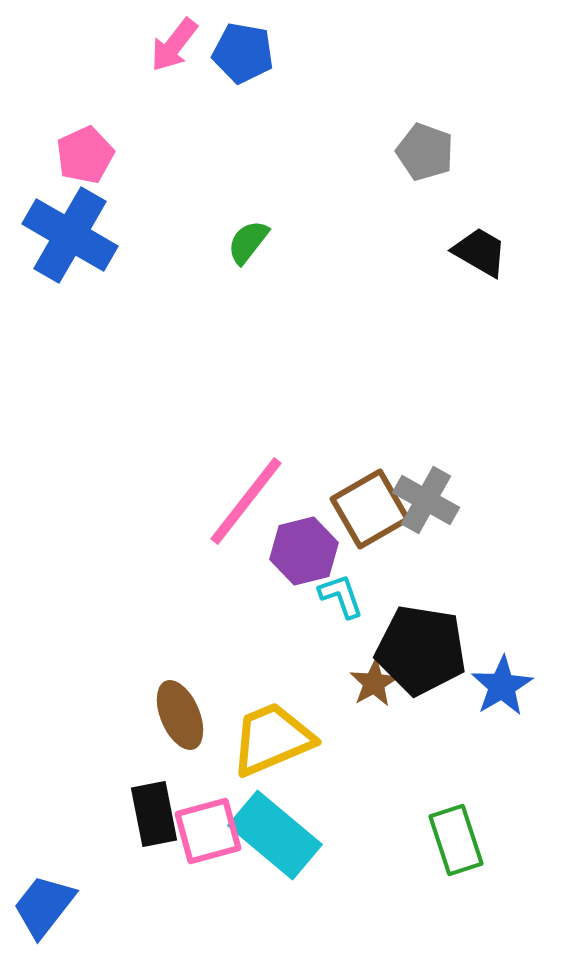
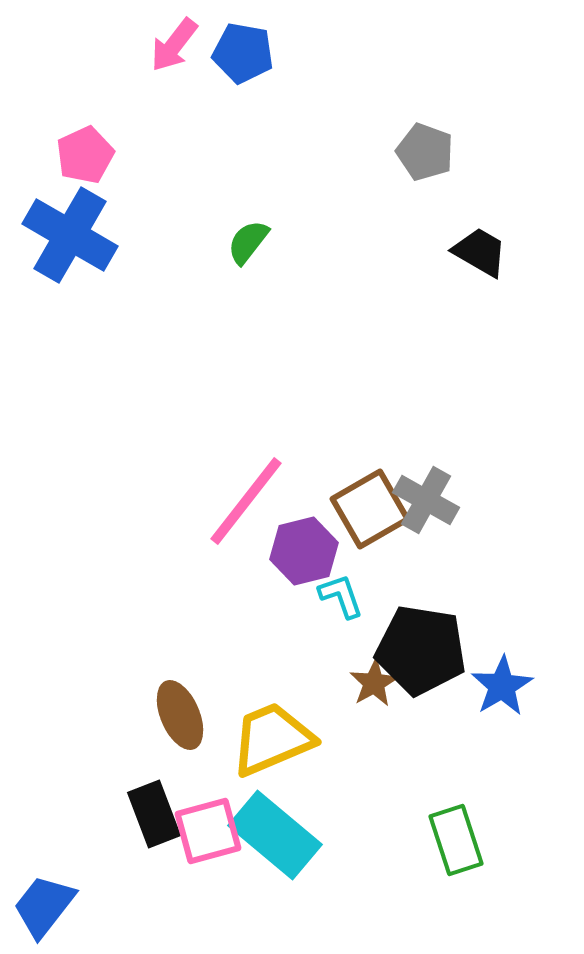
black rectangle: rotated 10 degrees counterclockwise
